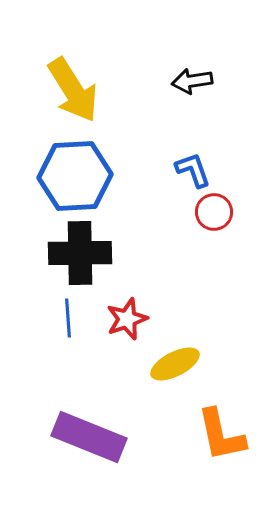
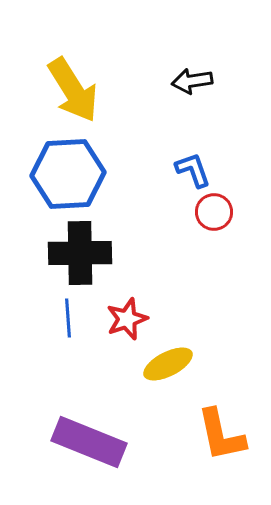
blue hexagon: moved 7 px left, 2 px up
yellow ellipse: moved 7 px left
purple rectangle: moved 5 px down
